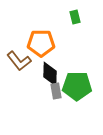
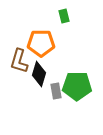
green rectangle: moved 11 px left, 1 px up
brown L-shape: rotated 55 degrees clockwise
black diamond: moved 11 px left; rotated 15 degrees clockwise
